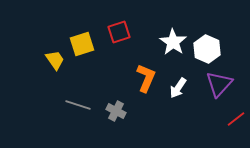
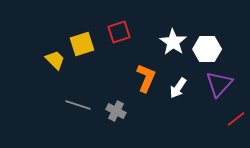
white hexagon: rotated 24 degrees counterclockwise
yellow trapezoid: rotated 10 degrees counterclockwise
